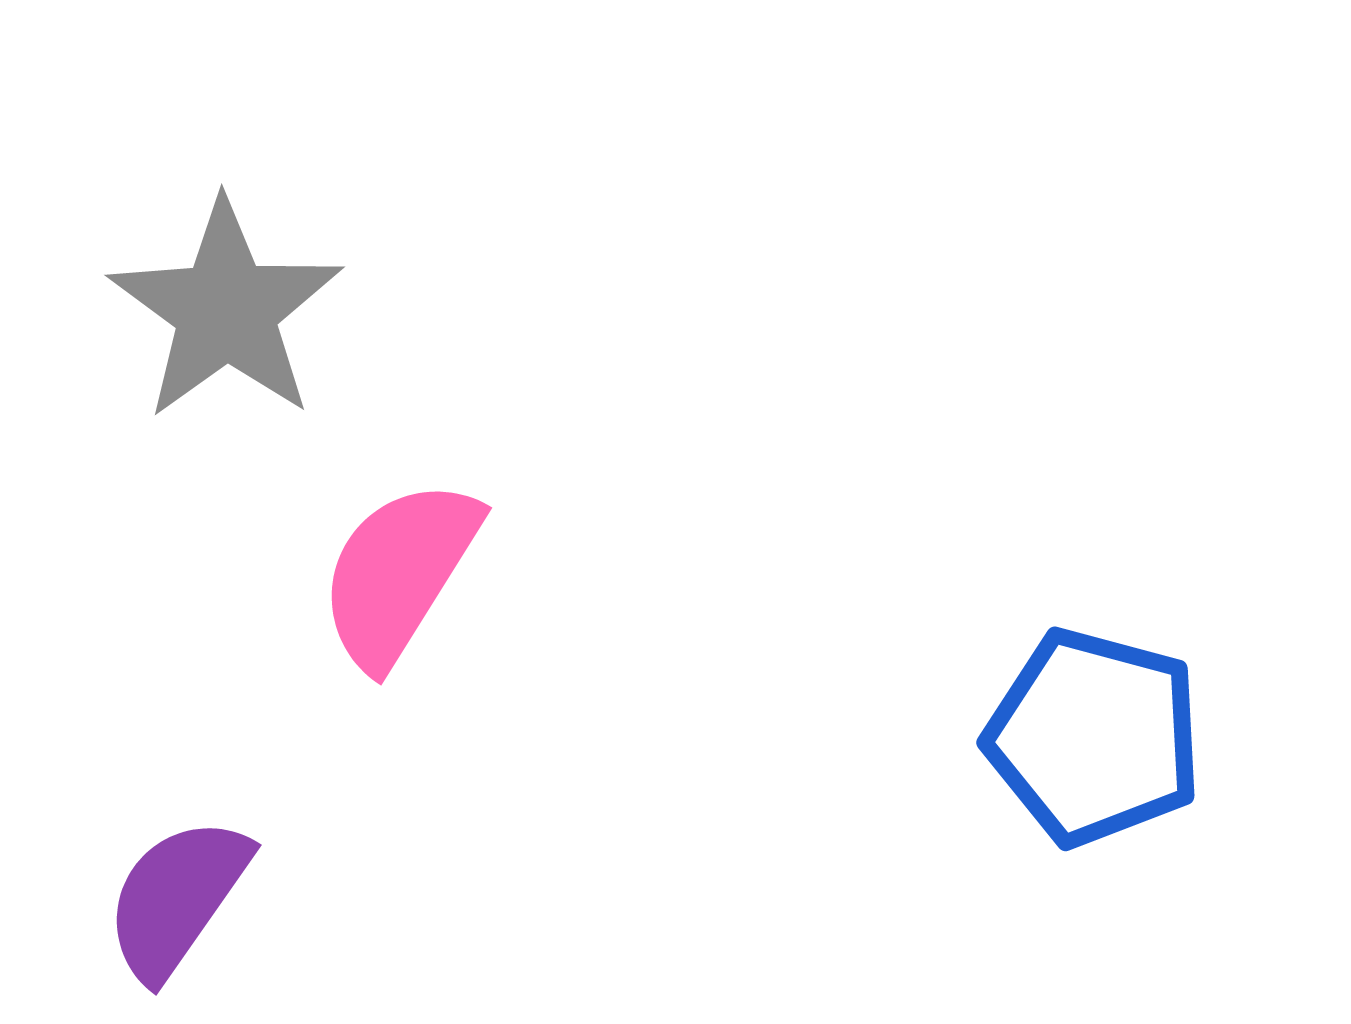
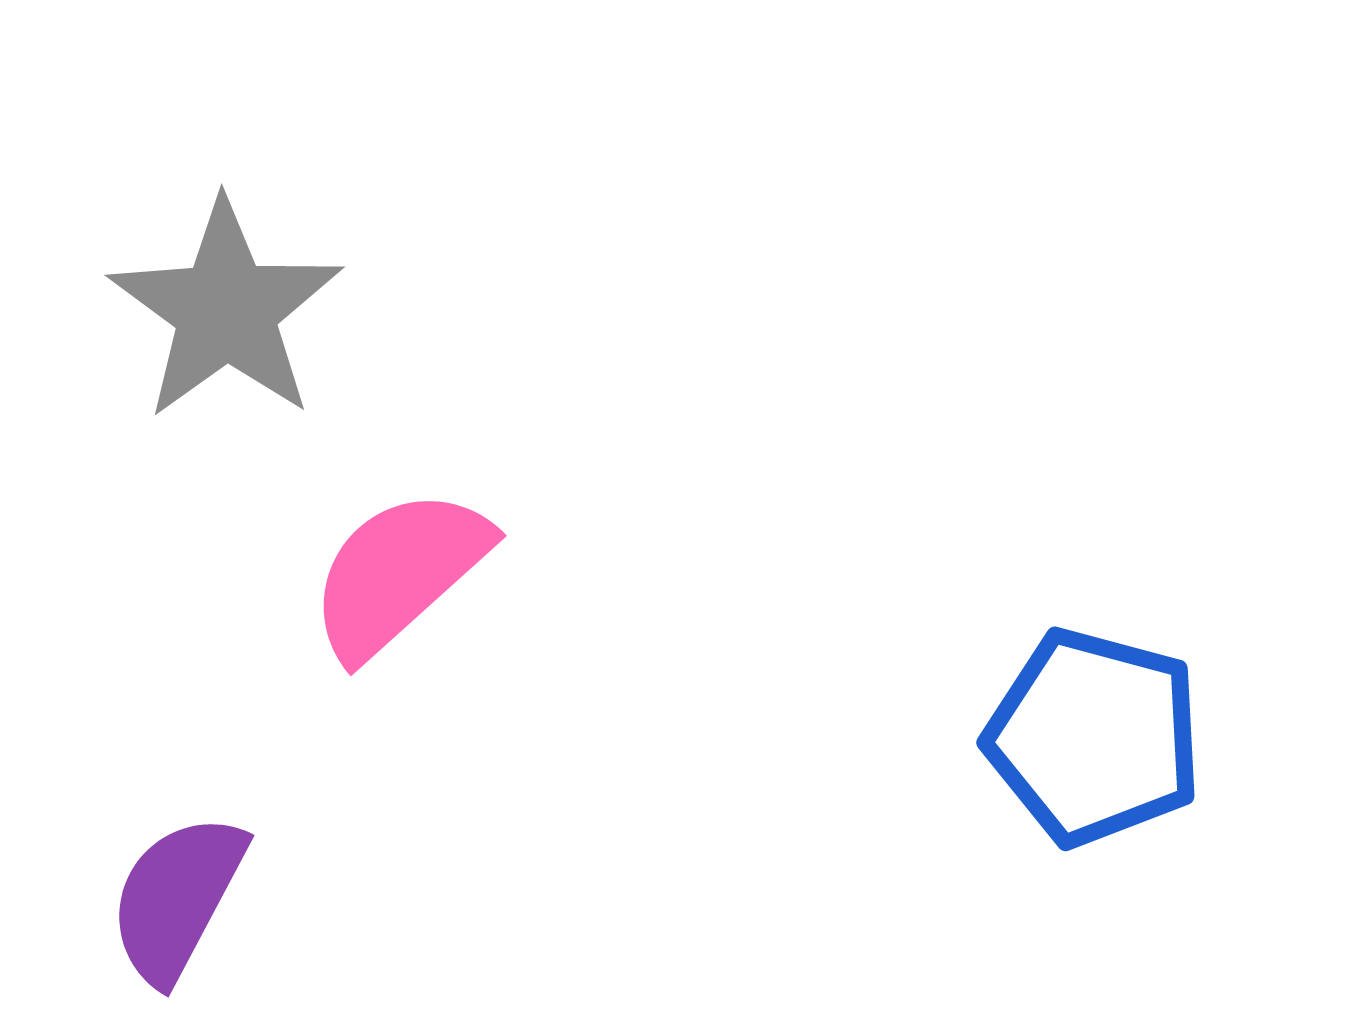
pink semicircle: rotated 16 degrees clockwise
purple semicircle: rotated 7 degrees counterclockwise
